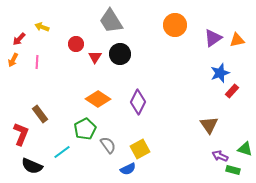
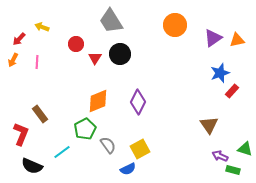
red triangle: moved 1 px down
orange diamond: moved 2 px down; rotated 55 degrees counterclockwise
